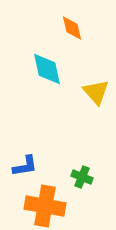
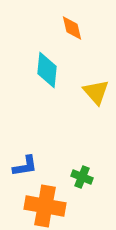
cyan diamond: moved 1 px down; rotated 18 degrees clockwise
